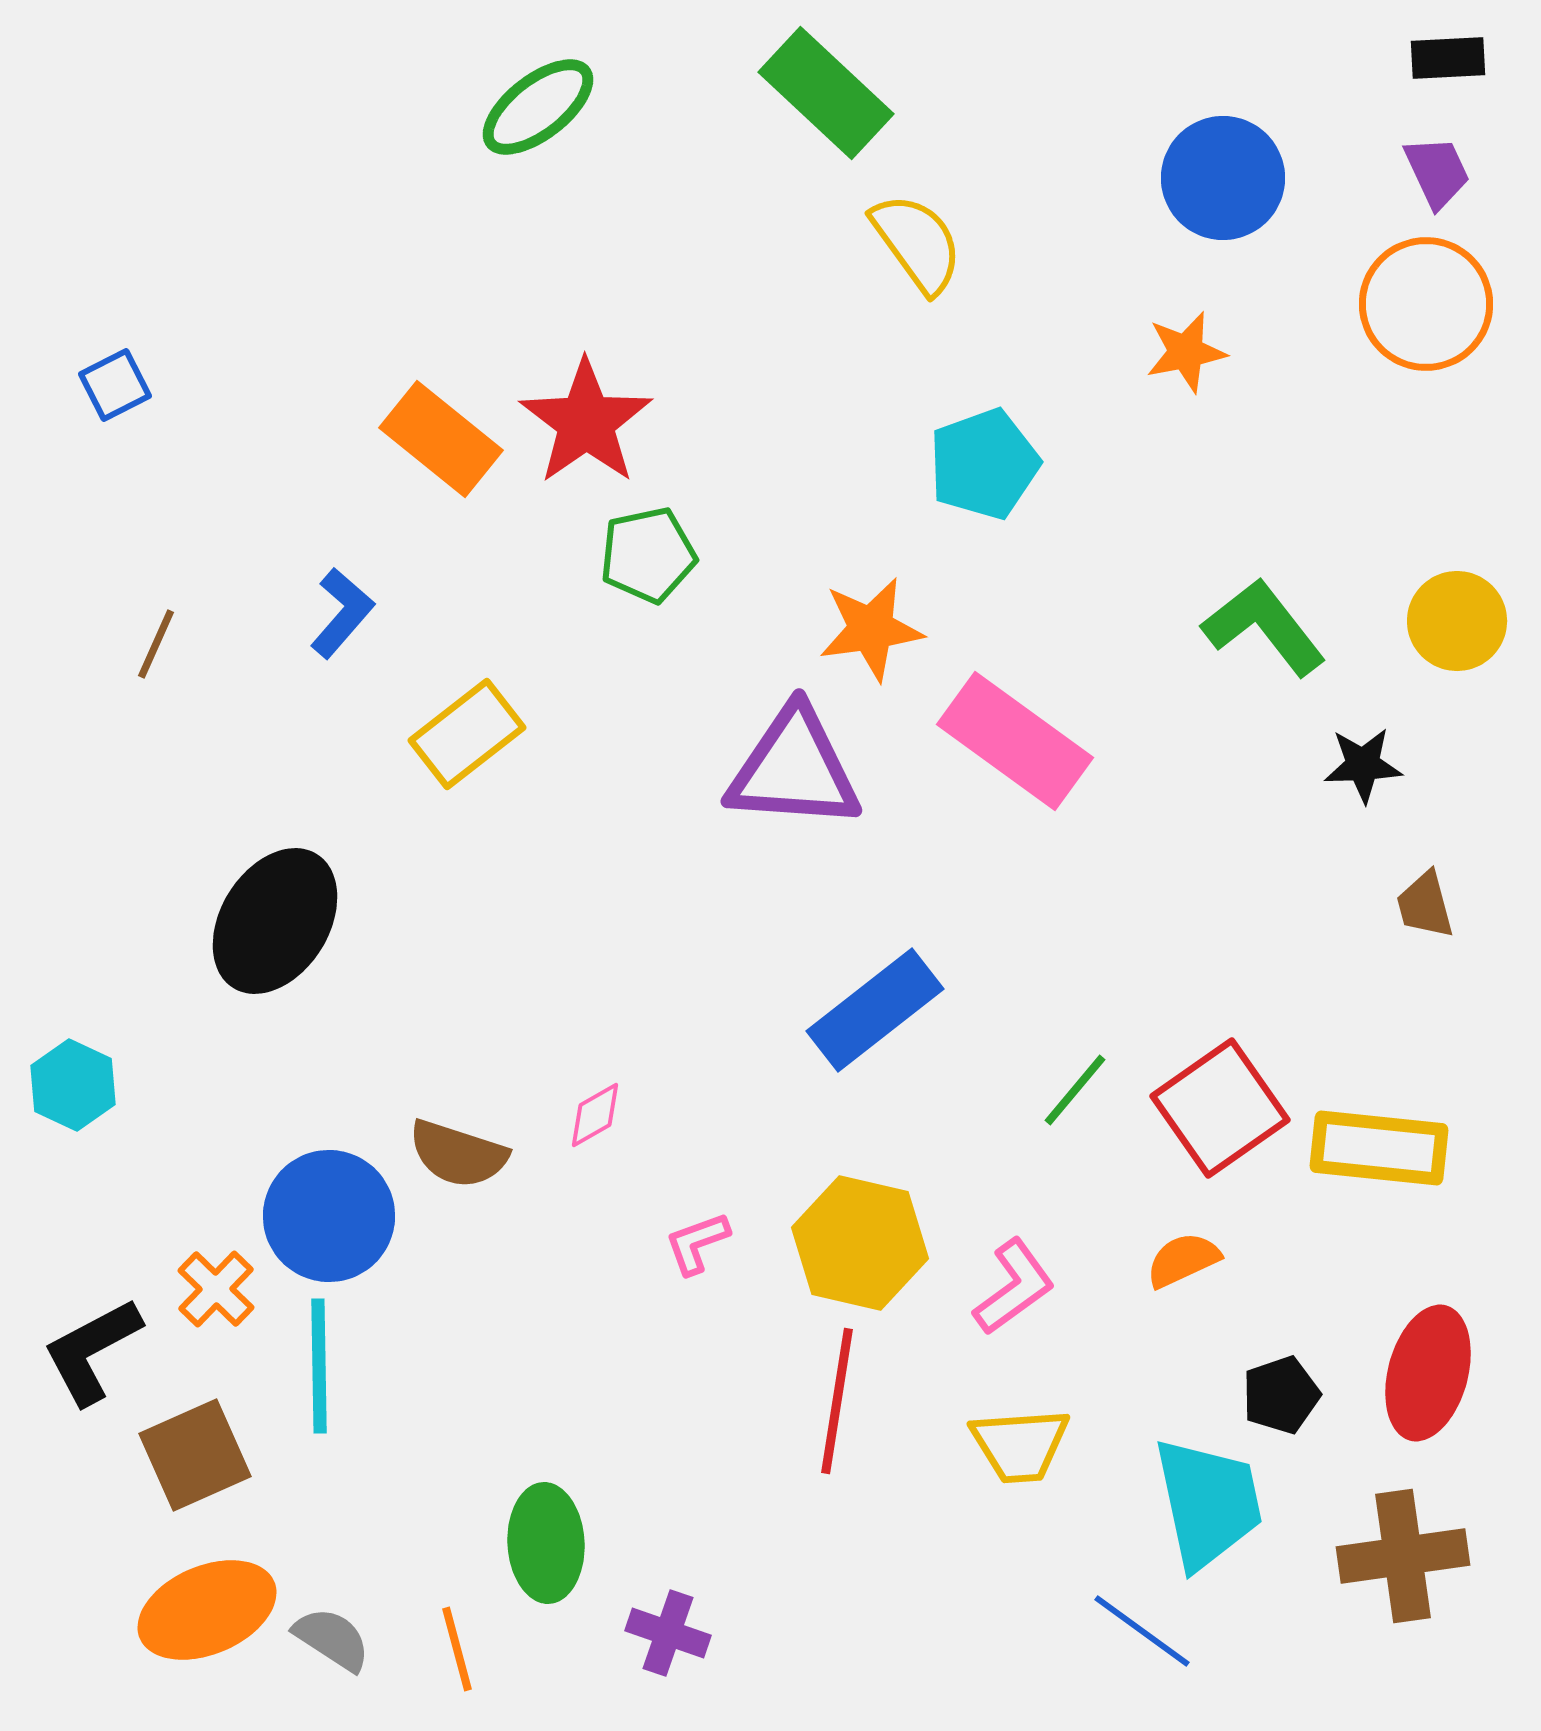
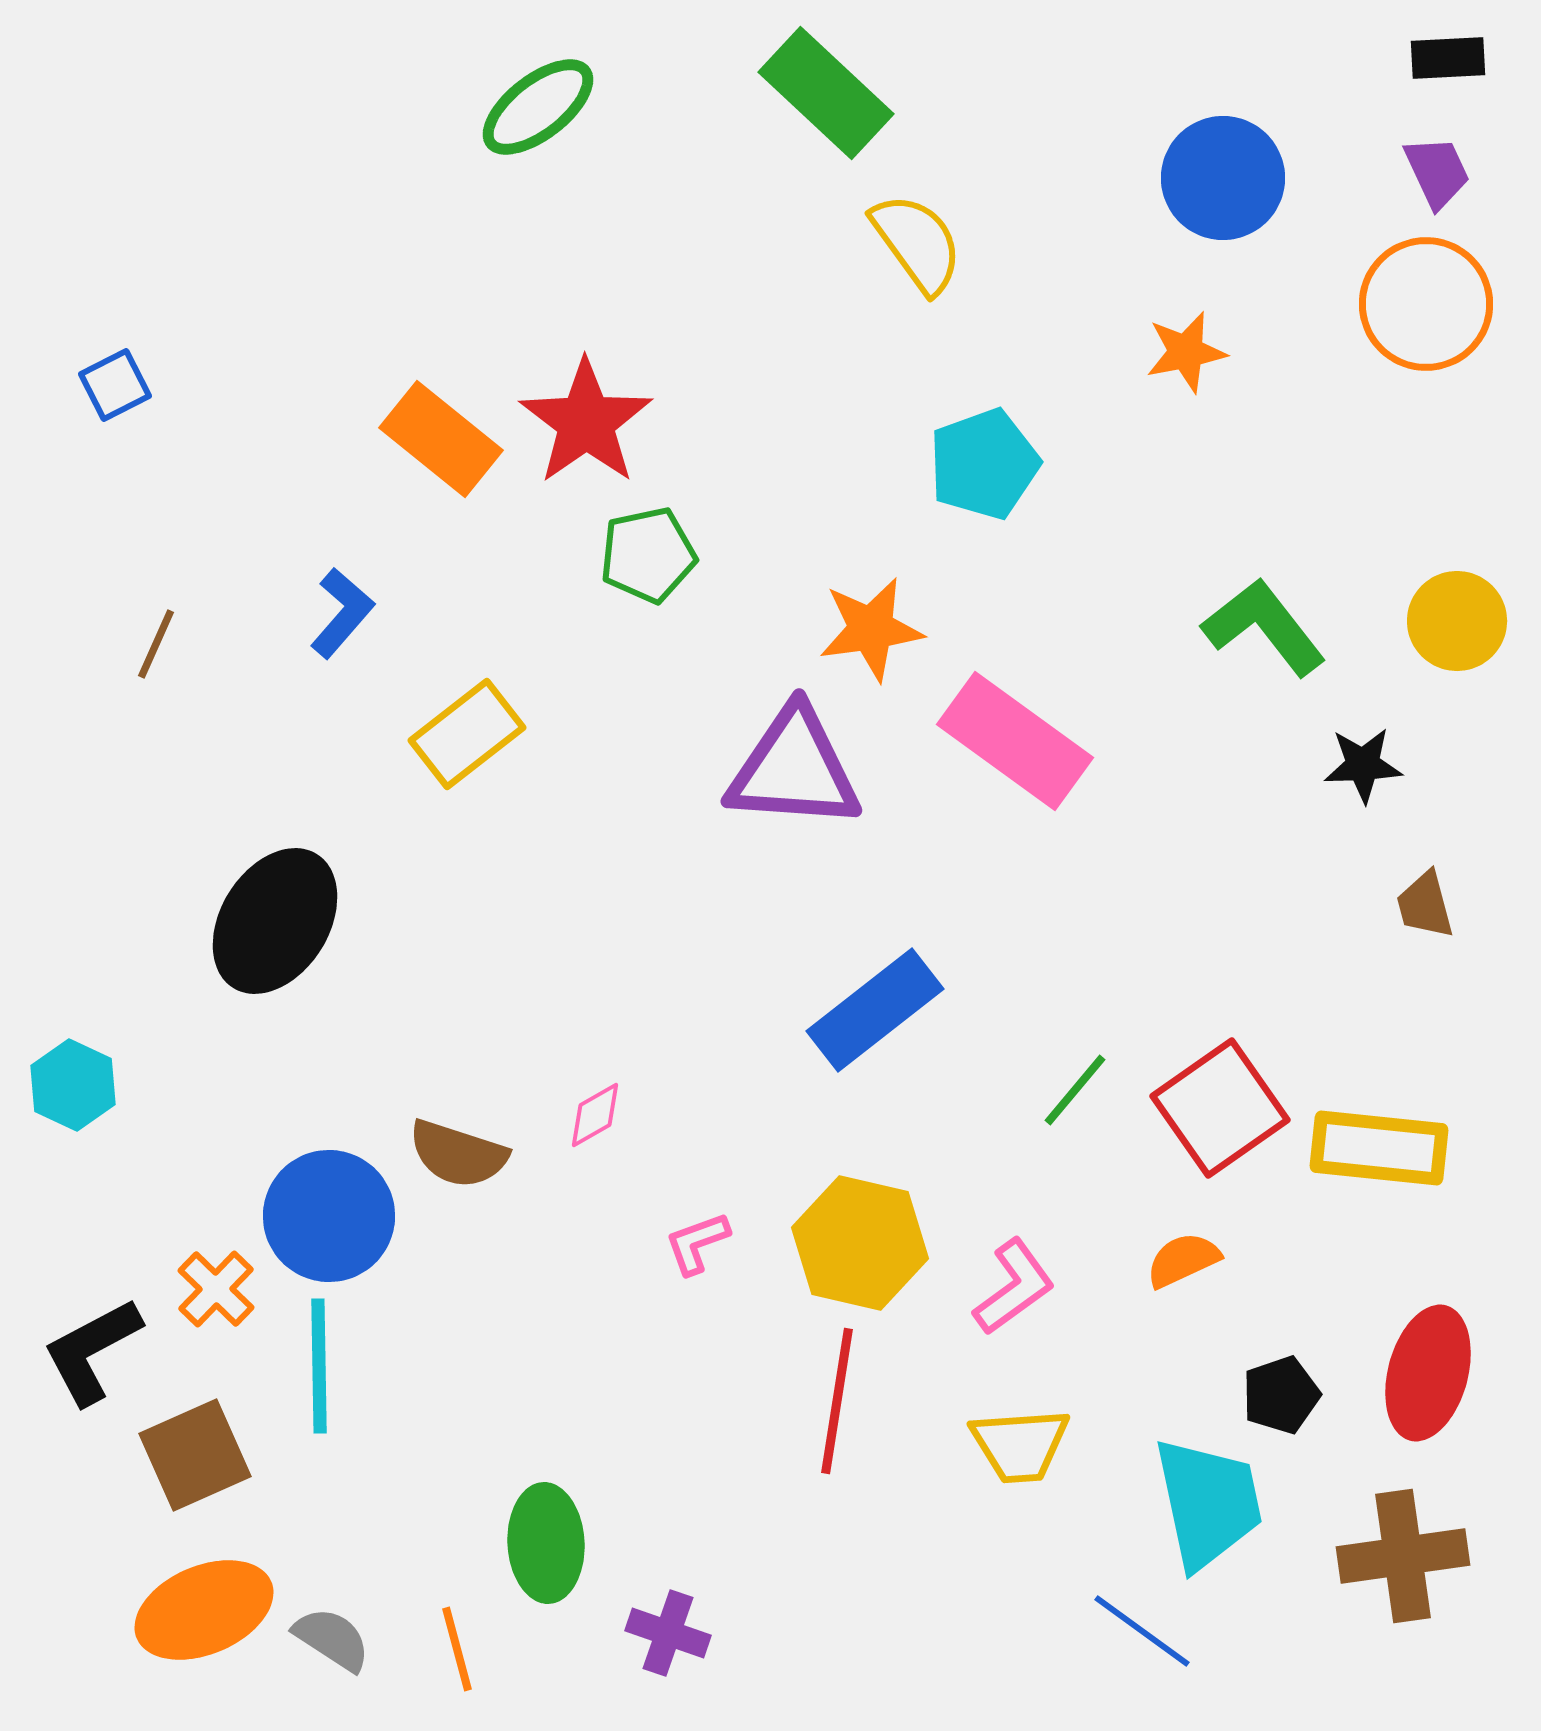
orange ellipse at (207, 1610): moved 3 px left
